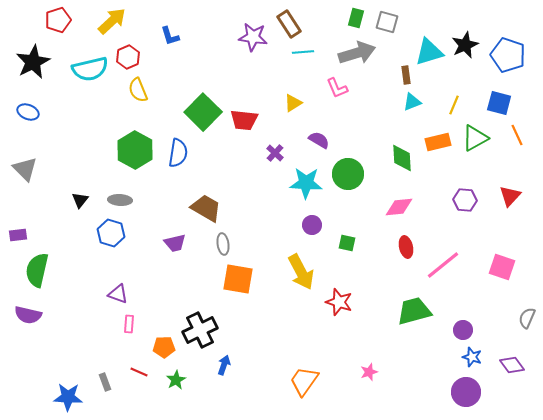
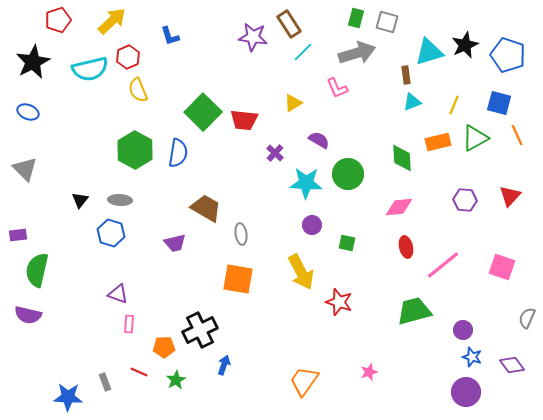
cyan line at (303, 52): rotated 40 degrees counterclockwise
gray ellipse at (223, 244): moved 18 px right, 10 px up
